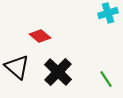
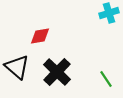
cyan cross: moved 1 px right
red diamond: rotated 50 degrees counterclockwise
black cross: moved 1 px left
